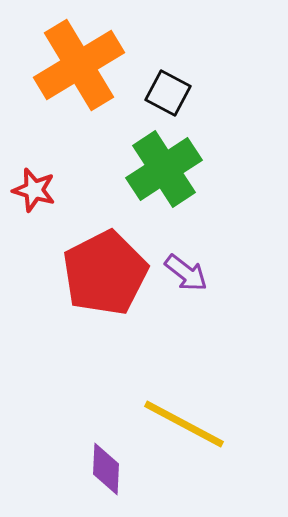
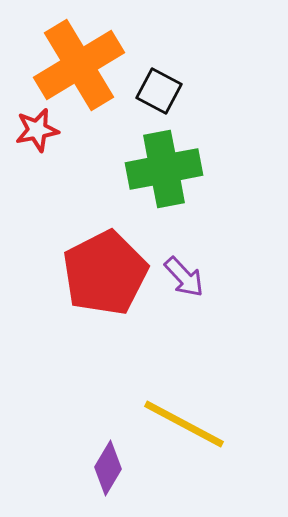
black square: moved 9 px left, 2 px up
green cross: rotated 22 degrees clockwise
red star: moved 3 px right, 60 px up; rotated 27 degrees counterclockwise
purple arrow: moved 2 px left, 4 px down; rotated 9 degrees clockwise
purple diamond: moved 2 px right, 1 px up; rotated 28 degrees clockwise
